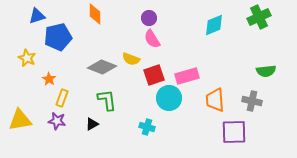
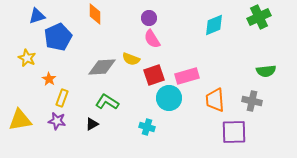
blue pentagon: rotated 12 degrees counterclockwise
gray diamond: rotated 24 degrees counterclockwise
green L-shape: moved 2 px down; rotated 50 degrees counterclockwise
